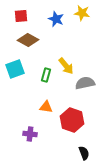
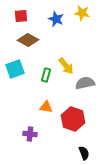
red hexagon: moved 1 px right, 1 px up
